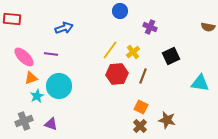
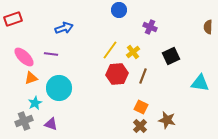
blue circle: moved 1 px left, 1 px up
red rectangle: moved 1 px right; rotated 24 degrees counterclockwise
brown semicircle: rotated 80 degrees clockwise
cyan circle: moved 2 px down
cyan star: moved 2 px left, 7 px down
